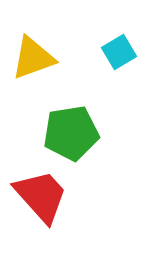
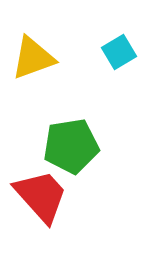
green pentagon: moved 13 px down
